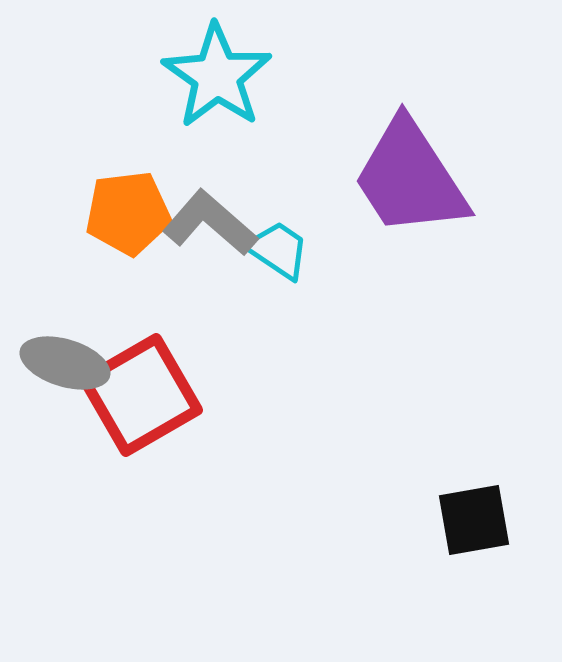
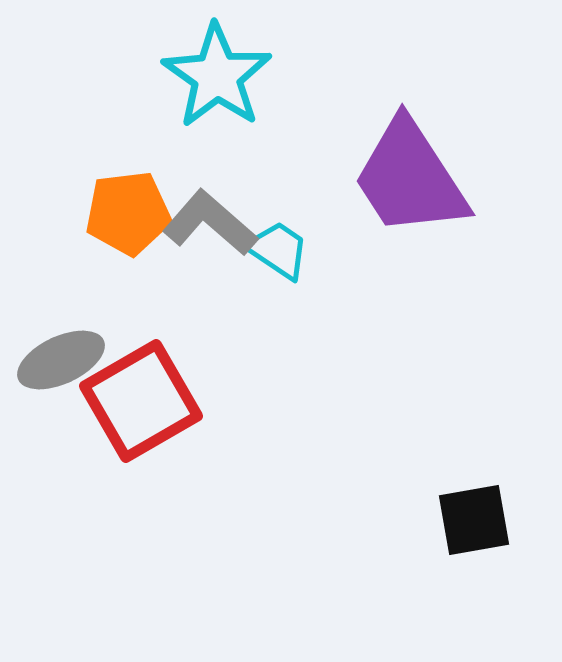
gray ellipse: moved 4 px left, 3 px up; rotated 42 degrees counterclockwise
red square: moved 6 px down
